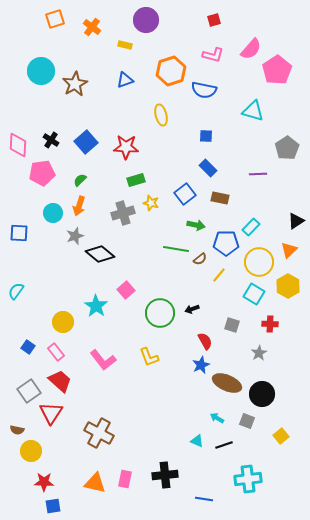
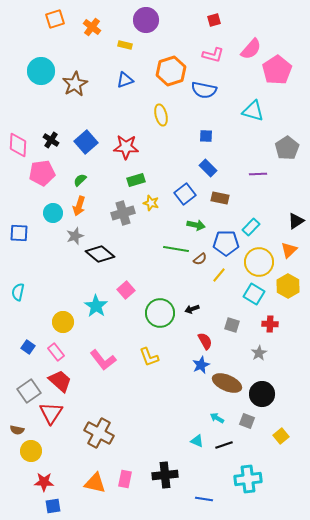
cyan semicircle at (16, 291): moved 2 px right, 1 px down; rotated 24 degrees counterclockwise
